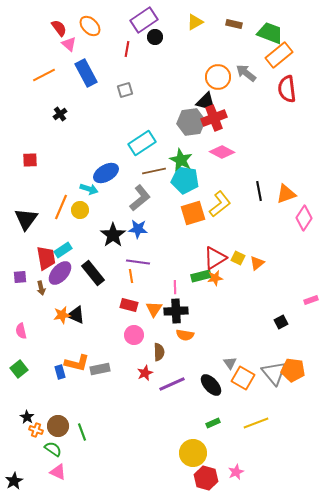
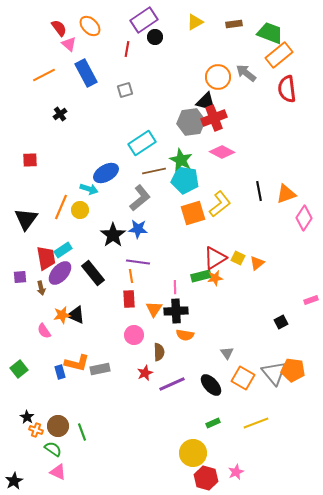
brown rectangle at (234, 24): rotated 21 degrees counterclockwise
red rectangle at (129, 305): moved 6 px up; rotated 72 degrees clockwise
pink semicircle at (21, 331): moved 23 px right; rotated 21 degrees counterclockwise
gray triangle at (230, 363): moved 3 px left, 10 px up
